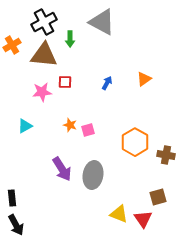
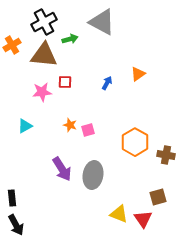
green arrow: rotated 105 degrees counterclockwise
orange triangle: moved 6 px left, 5 px up
